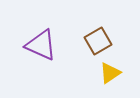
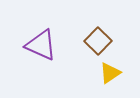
brown square: rotated 16 degrees counterclockwise
